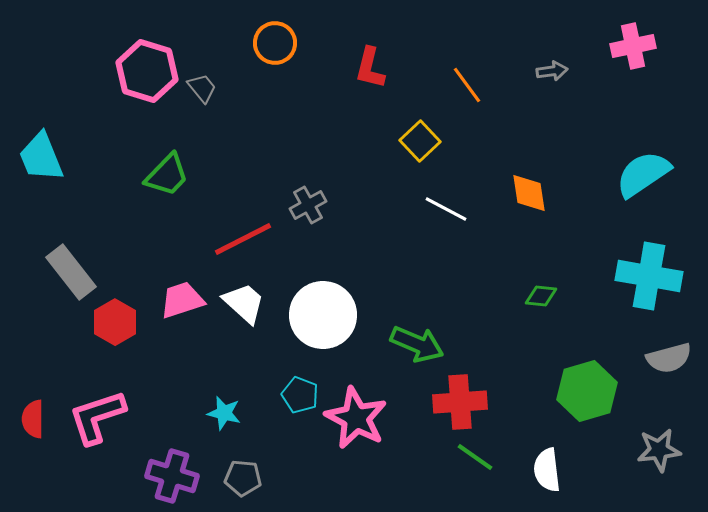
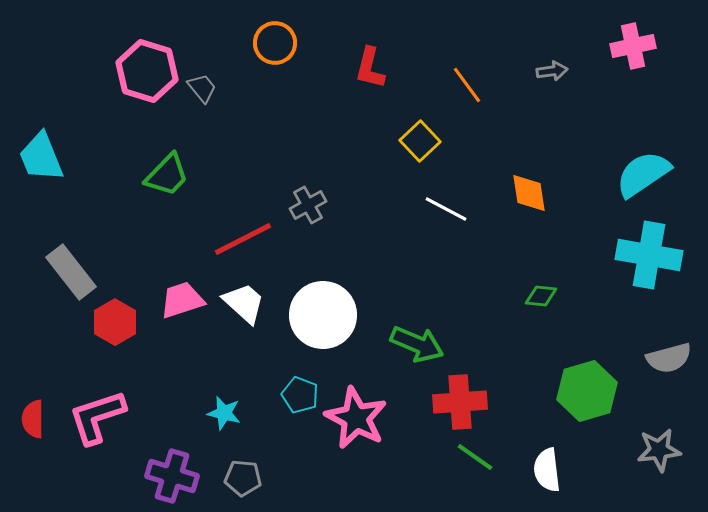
cyan cross: moved 21 px up
